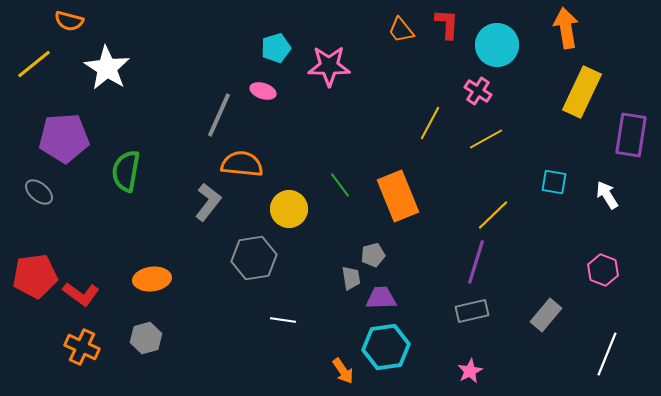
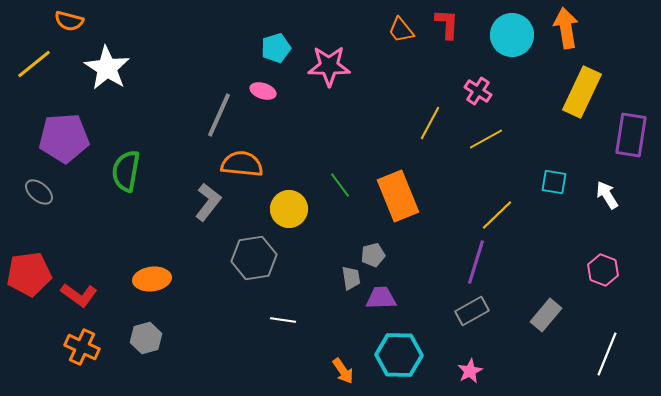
cyan circle at (497, 45): moved 15 px right, 10 px up
yellow line at (493, 215): moved 4 px right
red pentagon at (35, 276): moved 6 px left, 2 px up
red L-shape at (81, 294): moved 2 px left, 1 px down
gray rectangle at (472, 311): rotated 16 degrees counterclockwise
cyan hexagon at (386, 347): moved 13 px right, 8 px down; rotated 9 degrees clockwise
